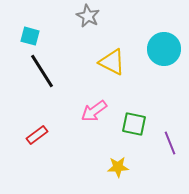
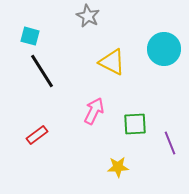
pink arrow: rotated 152 degrees clockwise
green square: moved 1 px right; rotated 15 degrees counterclockwise
